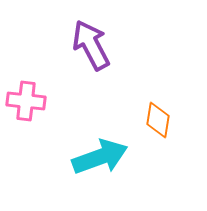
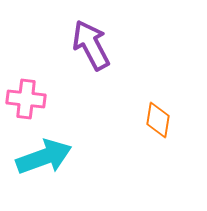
pink cross: moved 2 px up
cyan arrow: moved 56 px left
